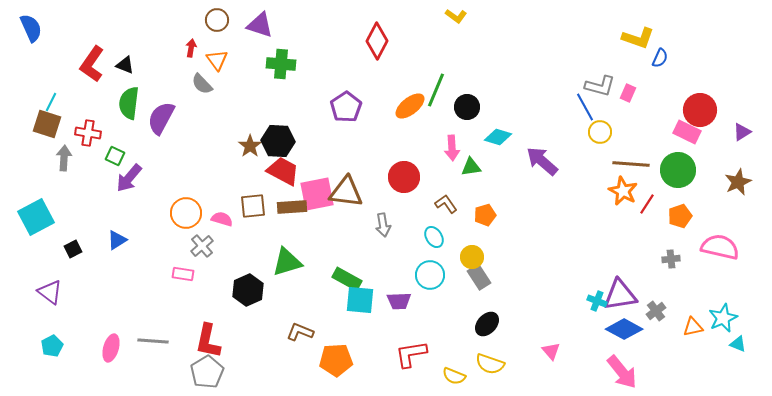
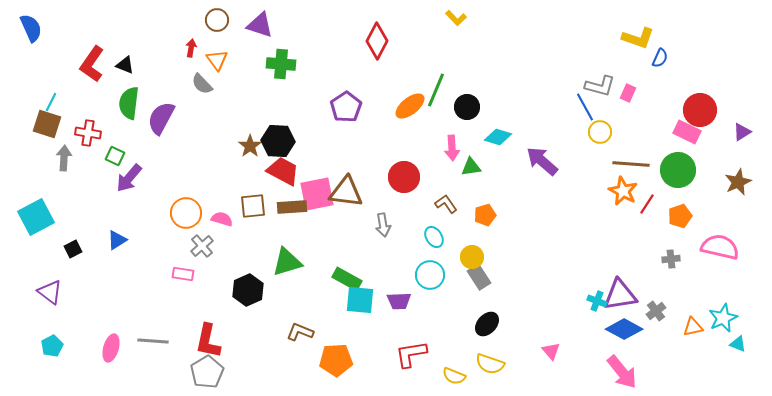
yellow L-shape at (456, 16): moved 2 px down; rotated 10 degrees clockwise
